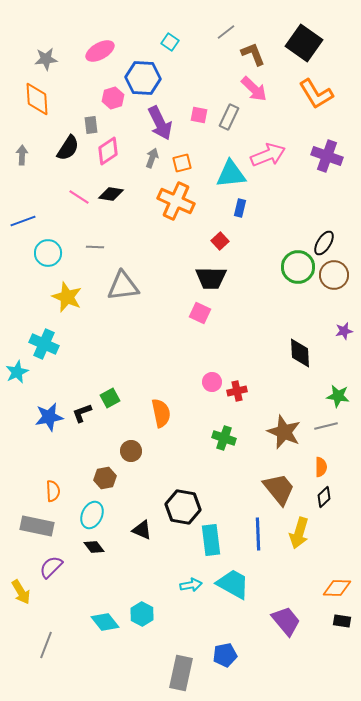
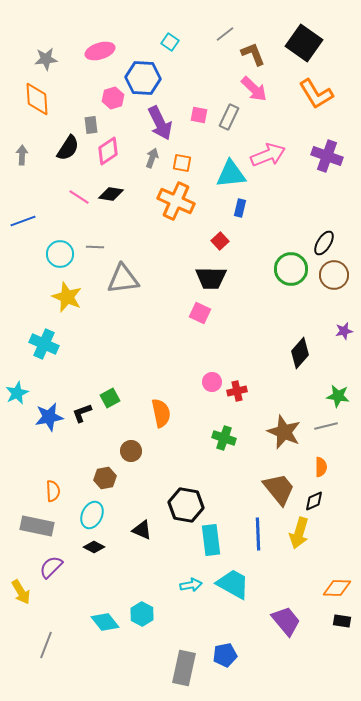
gray line at (226, 32): moved 1 px left, 2 px down
pink ellipse at (100, 51): rotated 12 degrees clockwise
orange square at (182, 163): rotated 24 degrees clockwise
cyan circle at (48, 253): moved 12 px right, 1 px down
green circle at (298, 267): moved 7 px left, 2 px down
gray triangle at (123, 286): moved 7 px up
black diamond at (300, 353): rotated 44 degrees clockwise
cyan star at (17, 372): moved 21 px down
black diamond at (324, 497): moved 10 px left, 4 px down; rotated 20 degrees clockwise
black hexagon at (183, 507): moved 3 px right, 2 px up
black diamond at (94, 547): rotated 25 degrees counterclockwise
gray rectangle at (181, 673): moved 3 px right, 5 px up
